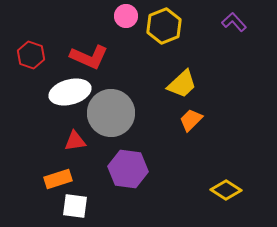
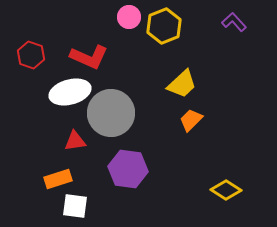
pink circle: moved 3 px right, 1 px down
